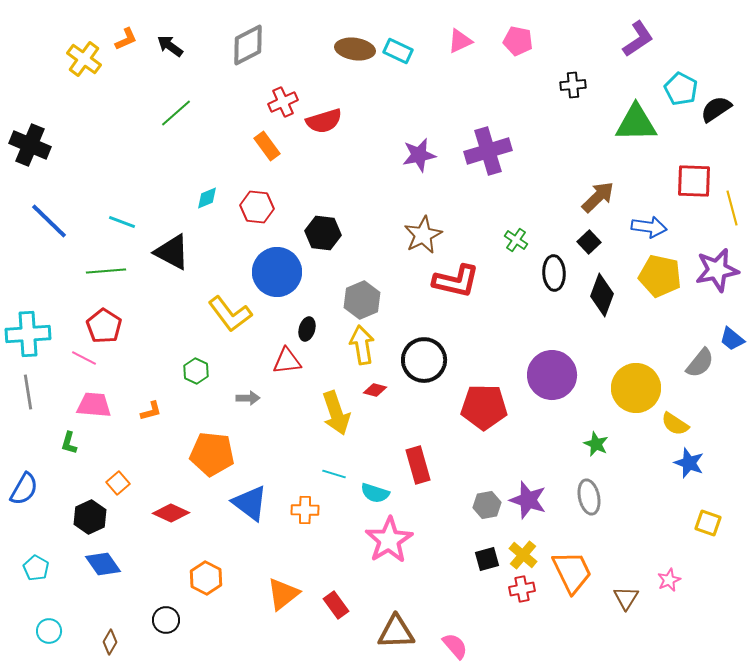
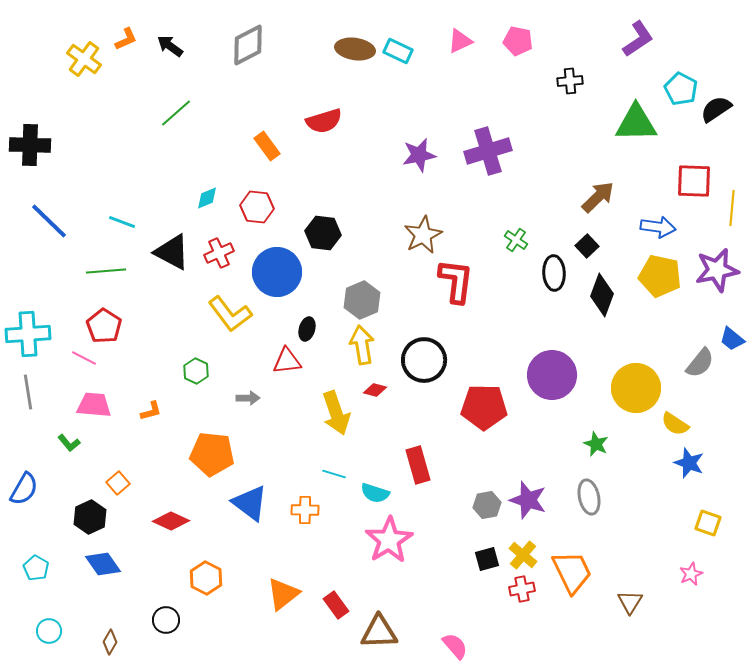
black cross at (573, 85): moved 3 px left, 4 px up
red cross at (283, 102): moved 64 px left, 151 px down
black cross at (30, 145): rotated 21 degrees counterclockwise
yellow line at (732, 208): rotated 20 degrees clockwise
blue arrow at (649, 227): moved 9 px right
black square at (589, 242): moved 2 px left, 4 px down
red L-shape at (456, 281): rotated 96 degrees counterclockwise
green L-shape at (69, 443): rotated 55 degrees counterclockwise
red diamond at (171, 513): moved 8 px down
pink star at (669, 580): moved 22 px right, 6 px up
brown triangle at (626, 598): moved 4 px right, 4 px down
brown triangle at (396, 632): moved 17 px left
